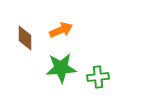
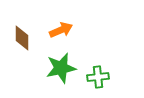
brown diamond: moved 3 px left
green star: rotated 8 degrees counterclockwise
